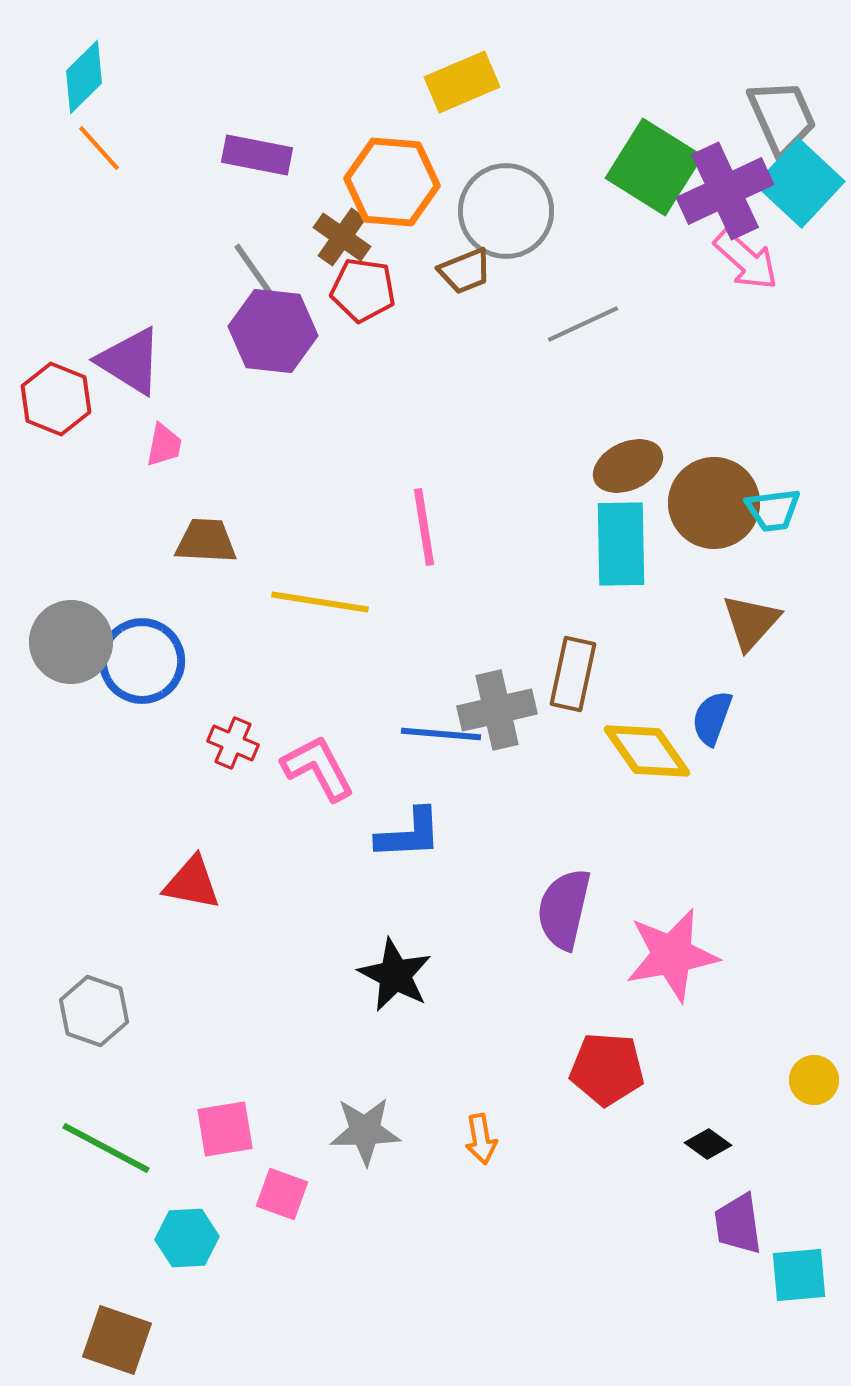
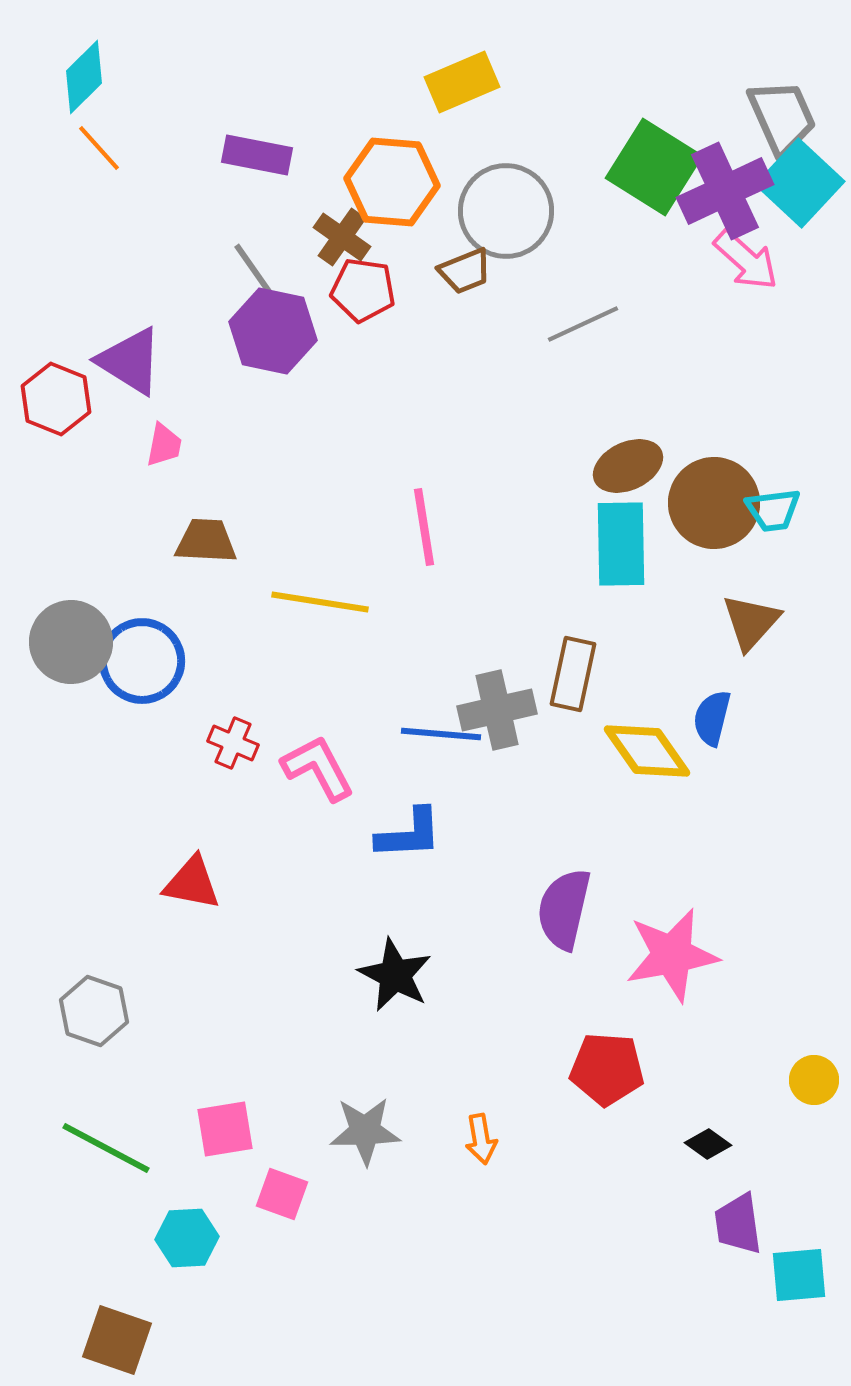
purple hexagon at (273, 331): rotated 6 degrees clockwise
blue semicircle at (712, 718): rotated 6 degrees counterclockwise
